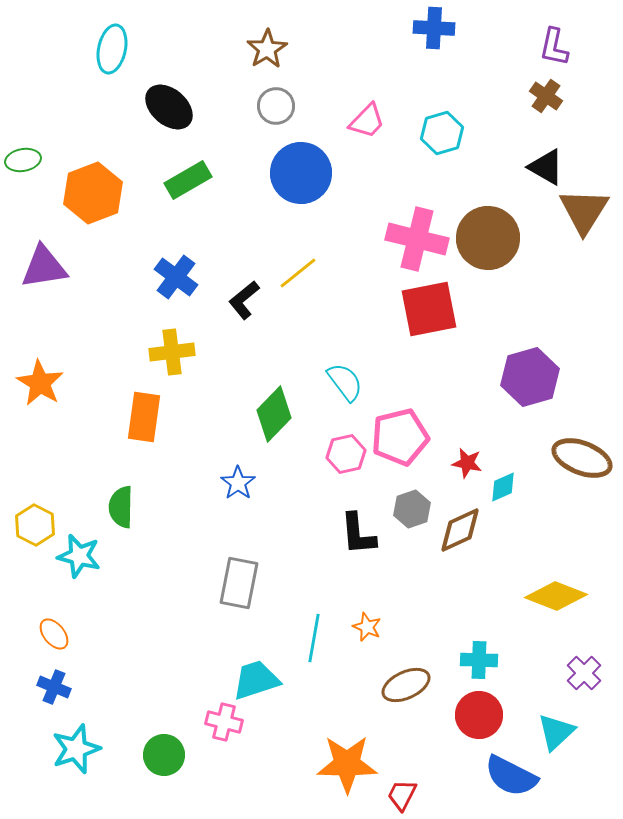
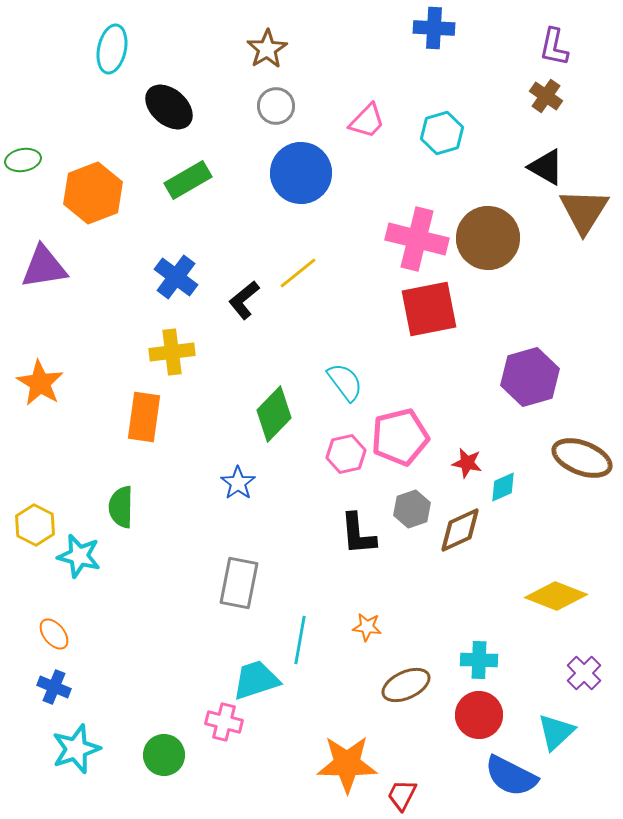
orange star at (367, 627): rotated 16 degrees counterclockwise
cyan line at (314, 638): moved 14 px left, 2 px down
